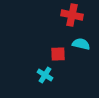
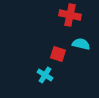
red cross: moved 2 px left
red square: rotated 21 degrees clockwise
